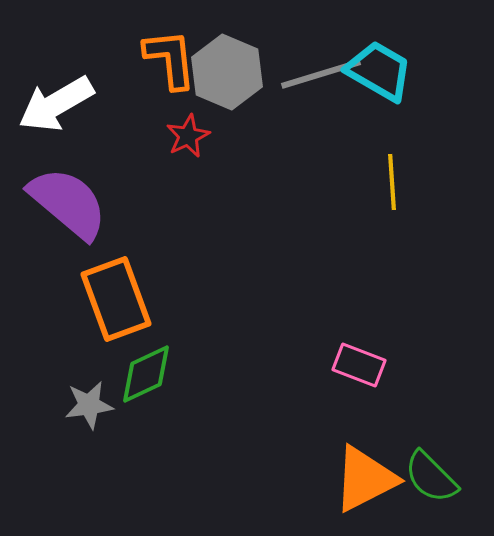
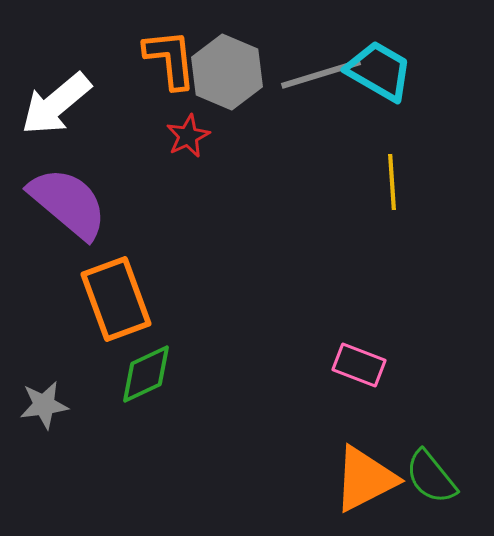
white arrow: rotated 10 degrees counterclockwise
gray star: moved 45 px left
green semicircle: rotated 6 degrees clockwise
